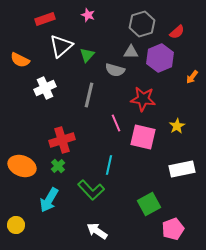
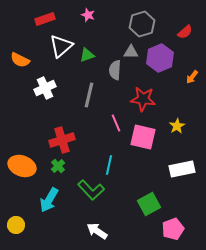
red semicircle: moved 8 px right
green triangle: rotated 28 degrees clockwise
gray semicircle: rotated 78 degrees clockwise
